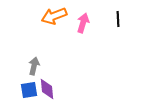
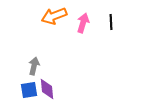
black line: moved 7 px left, 3 px down
